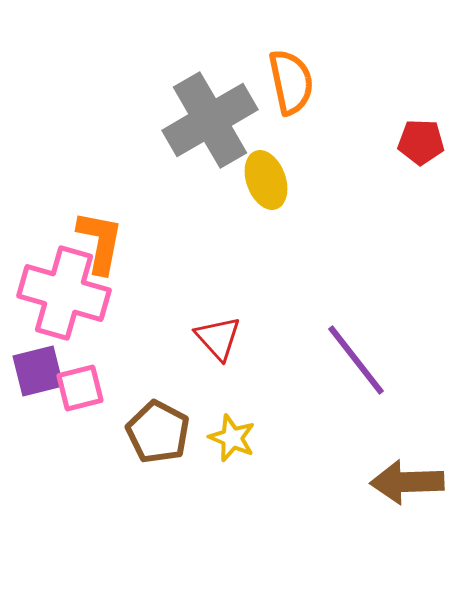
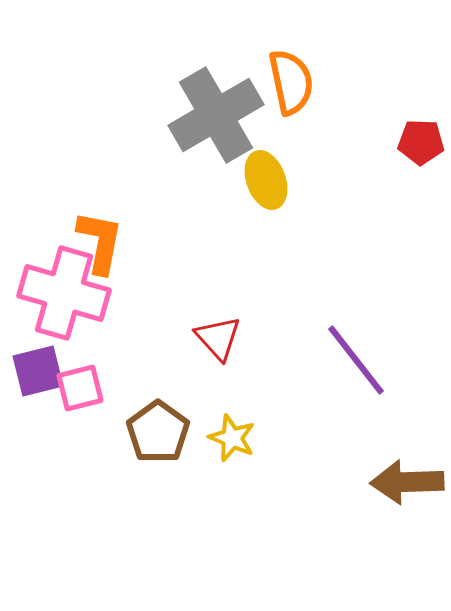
gray cross: moved 6 px right, 5 px up
brown pentagon: rotated 8 degrees clockwise
